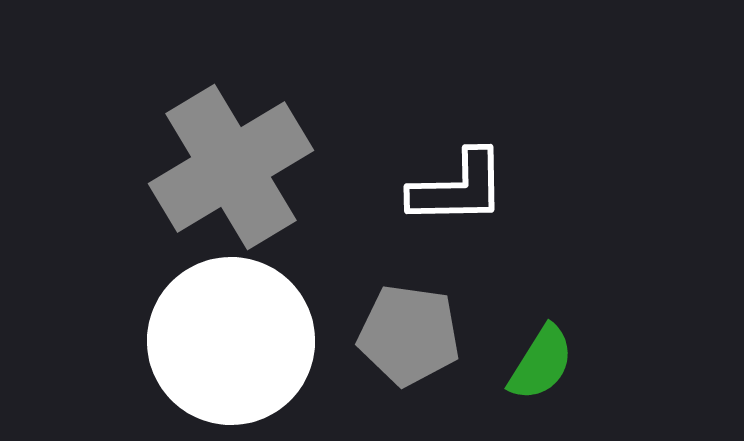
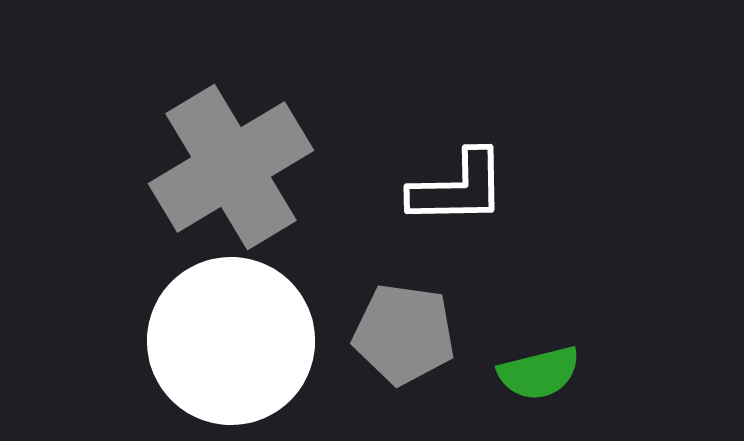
gray pentagon: moved 5 px left, 1 px up
green semicircle: moved 2 px left, 10 px down; rotated 44 degrees clockwise
